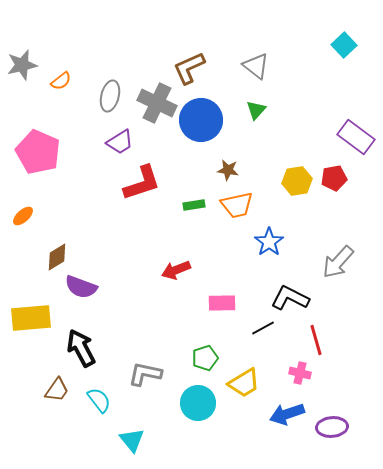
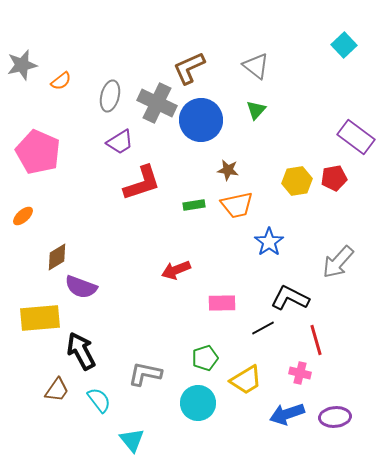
yellow rectangle: moved 9 px right
black arrow: moved 3 px down
yellow trapezoid: moved 2 px right, 3 px up
purple ellipse: moved 3 px right, 10 px up
